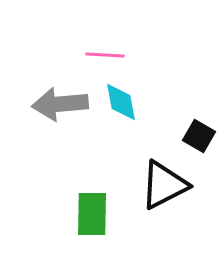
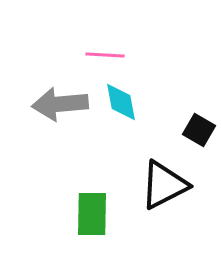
black square: moved 6 px up
